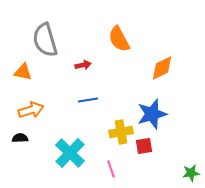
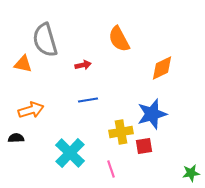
orange triangle: moved 8 px up
black semicircle: moved 4 px left
